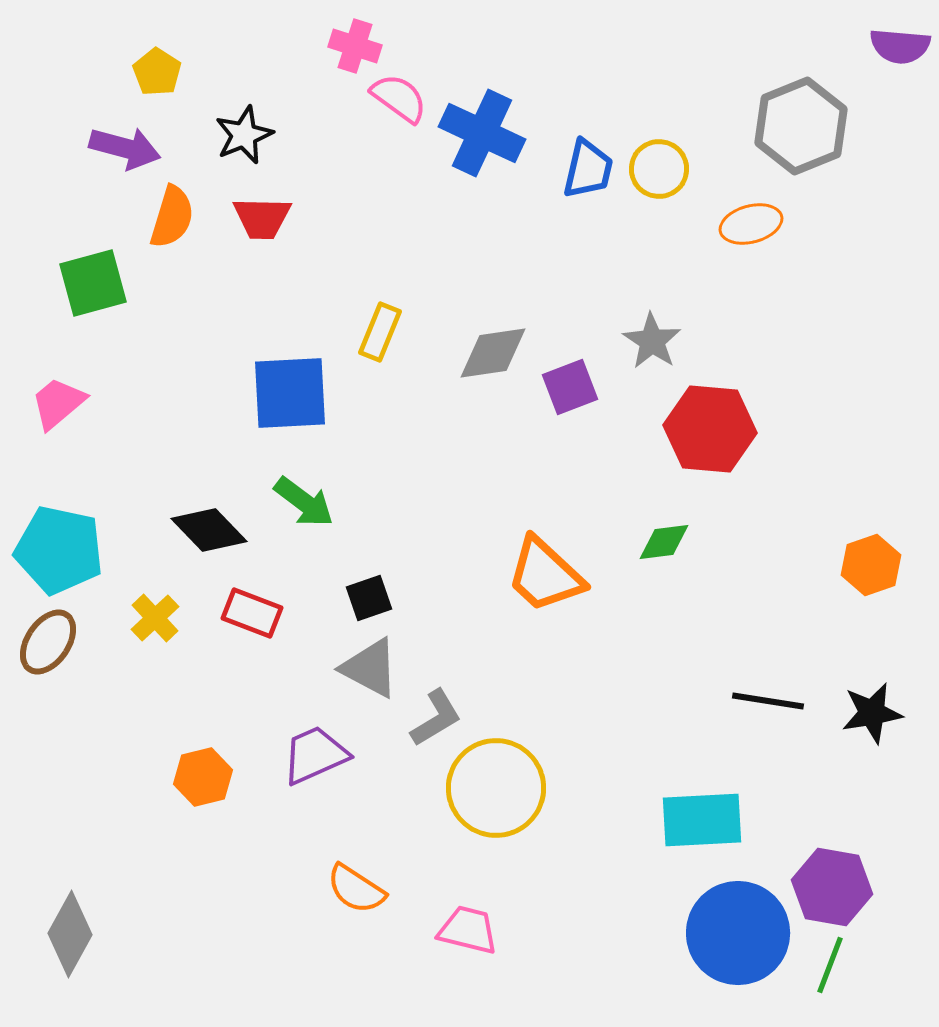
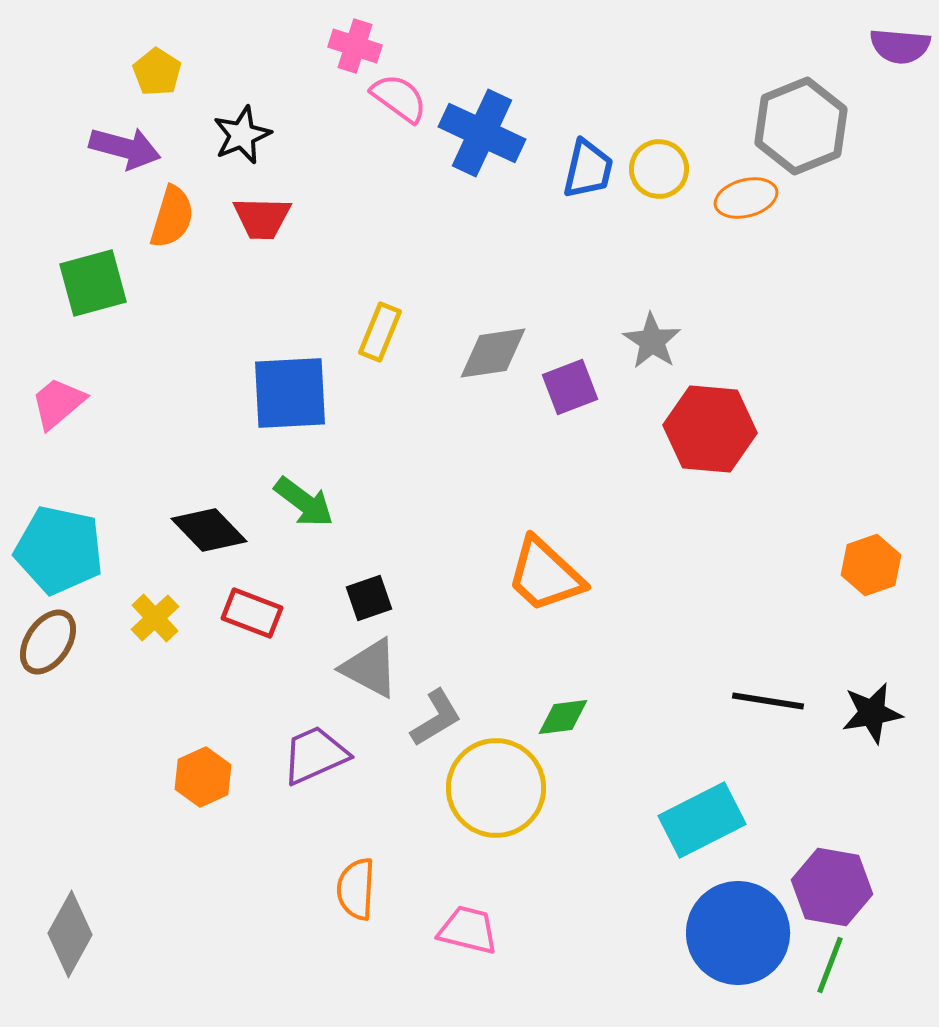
black star at (244, 135): moved 2 px left
orange ellipse at (751, 224): moved 5 px left, 26 px up
green diamond at (664, 542): moved 101 px left, 175 px down
orange hexagon at (203, 777): rotated 10 degrees counterclockwise
cyan rectangle at (702, 820): rotated 24 degrees counterclockwise
orange semicircle at (356, 889): rotated 60 degrees clockwise
